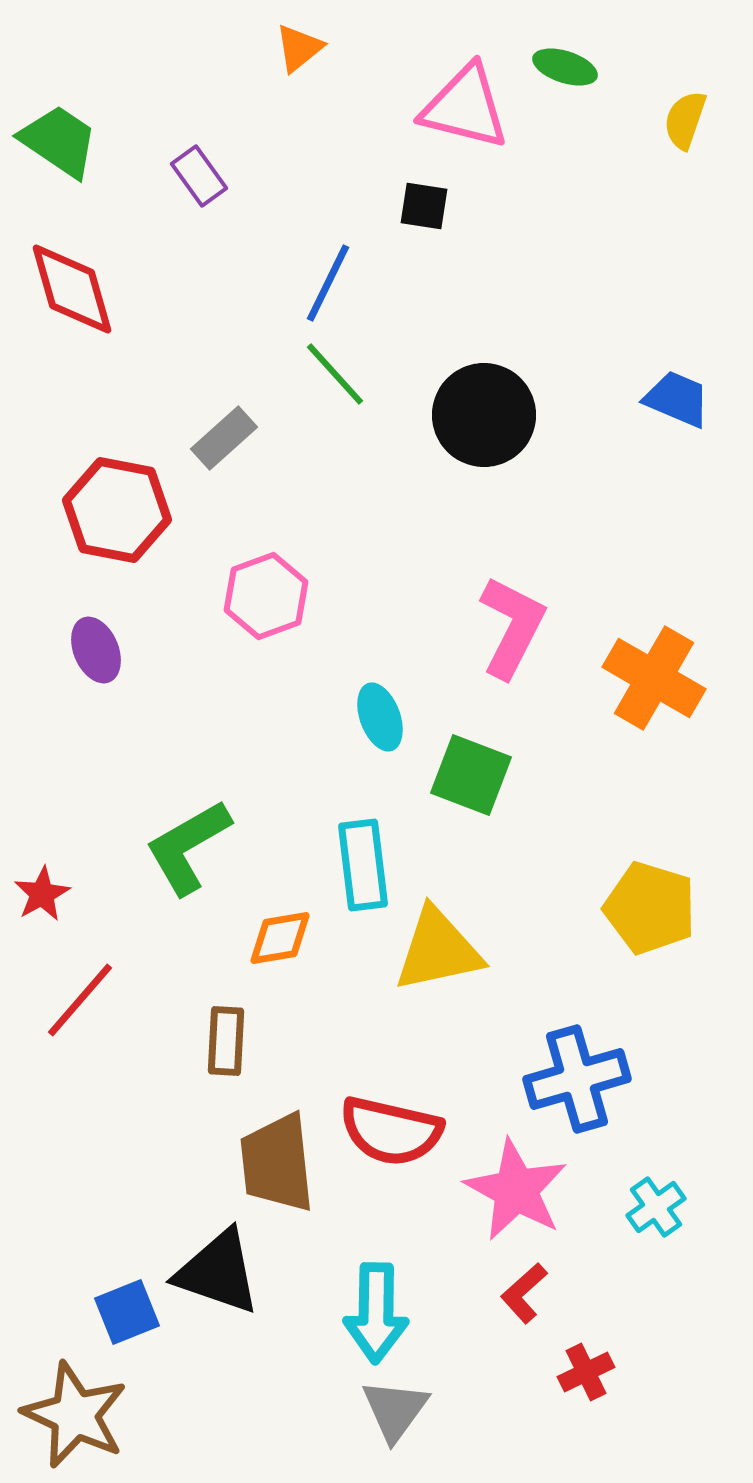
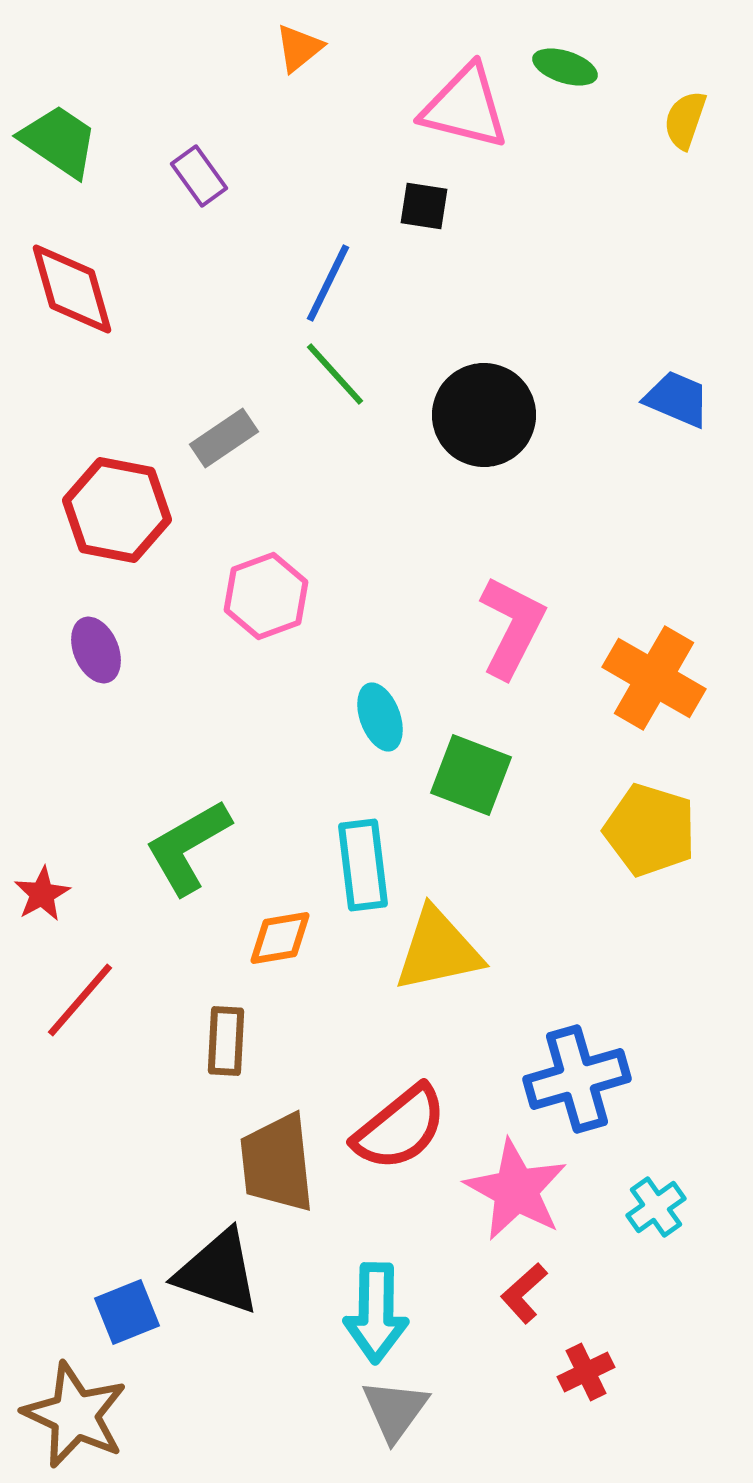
gray rectangle: rotated 8 degrees clockwise
yellow pentagon: moved 78 px up
red semicircle: moved 9 px right, 3 px up; rotated 52 degrees counterclockwise
